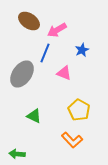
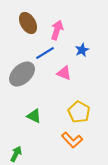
brown ellipse: moved 1 px left, 2 px down; rotated 25 degrees clockwise
pink arrow: rotated 138 degrees clockwise
blue line: rotated 36 degrees clockwise
gray ellipse: rotated 12 degrees clockwise
yellow pentagon: moved 2 px down
green arrow: moved 1 px left; rotated 112 degrees clockwise
